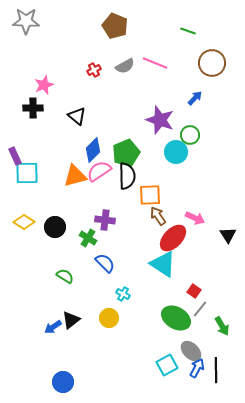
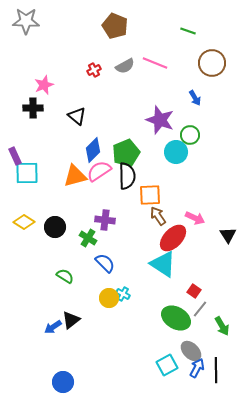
blue arrow at (195, 98): rotated 105 degrees clockwise
yellow circle at (109, 318): moved 20 px up
